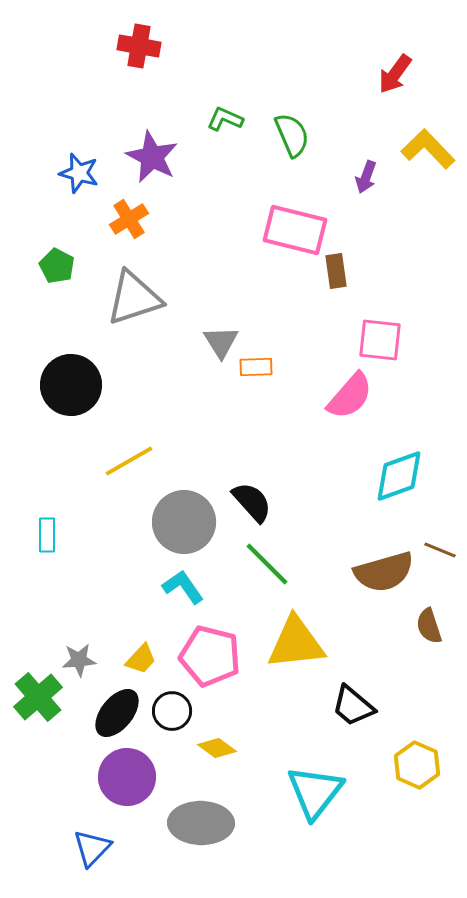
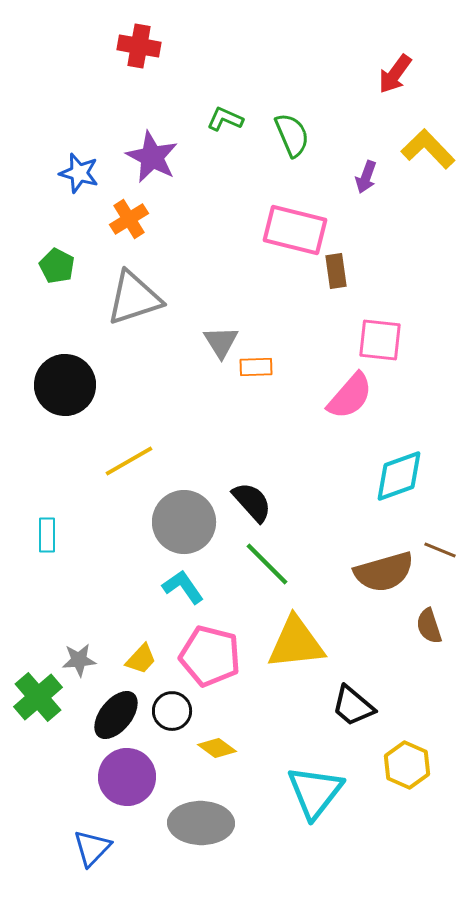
black circle at (71, 385): moved 6 px left
black ellipse at (117, 713): moved 1 px left, 2 px down
yellow hexagon at (417, 765): moved 10 px left
